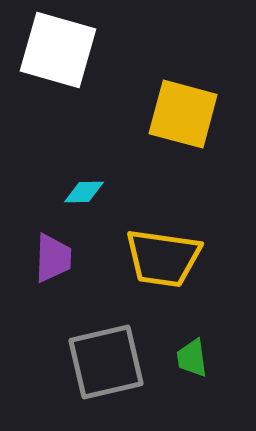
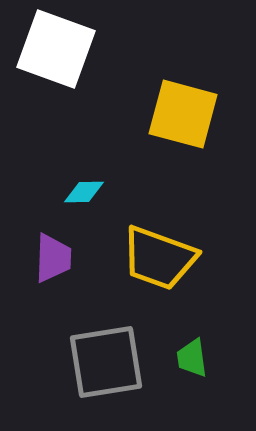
white square: moved 2 px left, 1 px up; rotated 4 degrees clockwise
yellow trapezoid: moved 4 px left; rotated 12 degrees clockwise
gray square: rotated 4 degrees clockwise
